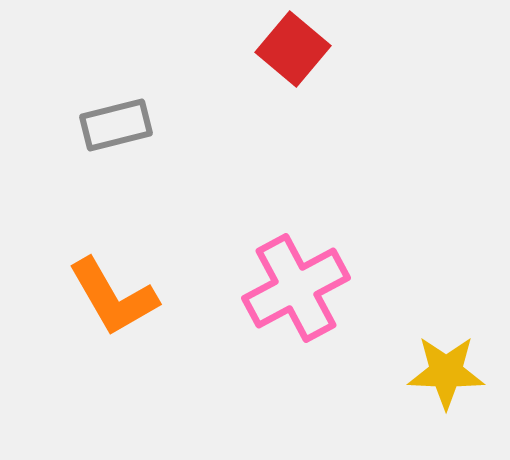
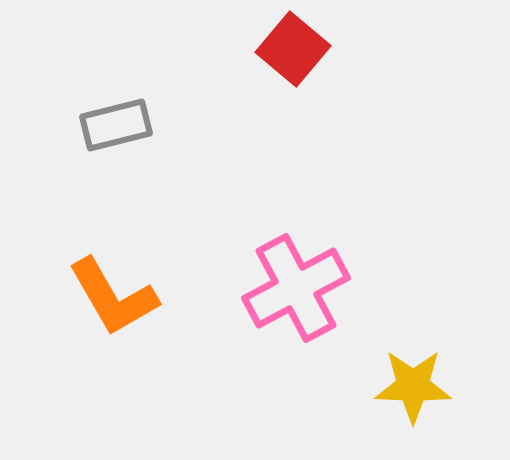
yellow star: moved 33 px left, 14 px down
